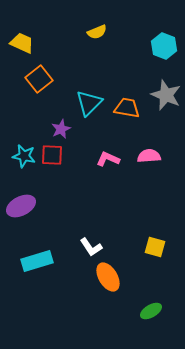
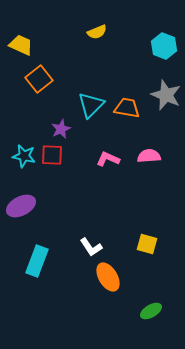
yellow trapezoid: moved 1 px left, 2 px down
cyan triangle: moved 2 px right, 2 px down
yellow square: moved 8 px left, 3 px up
cyan rectangle: rotated 52 degrees counterclockwise
